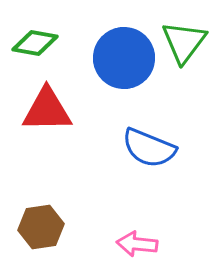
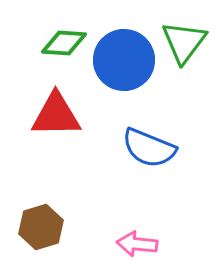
green diamond: moved 29 px right; rotated 6 degrees counterclockwise
blue circle: moved 2 px down
red triangle: moved 9 px right, 5 px down
brown hexagon: rotated 9 degrees counterclockwise
